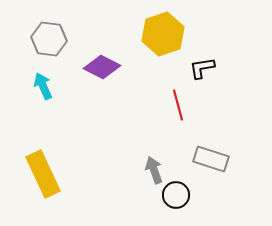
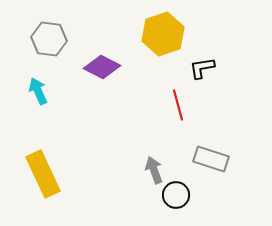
cyan arrow: moved 5 px left, 5 px down
